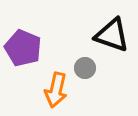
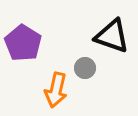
black triangle: moved 1 px down
purple pentagon: moved 5 px up; rotated 9 degrees clockwise
